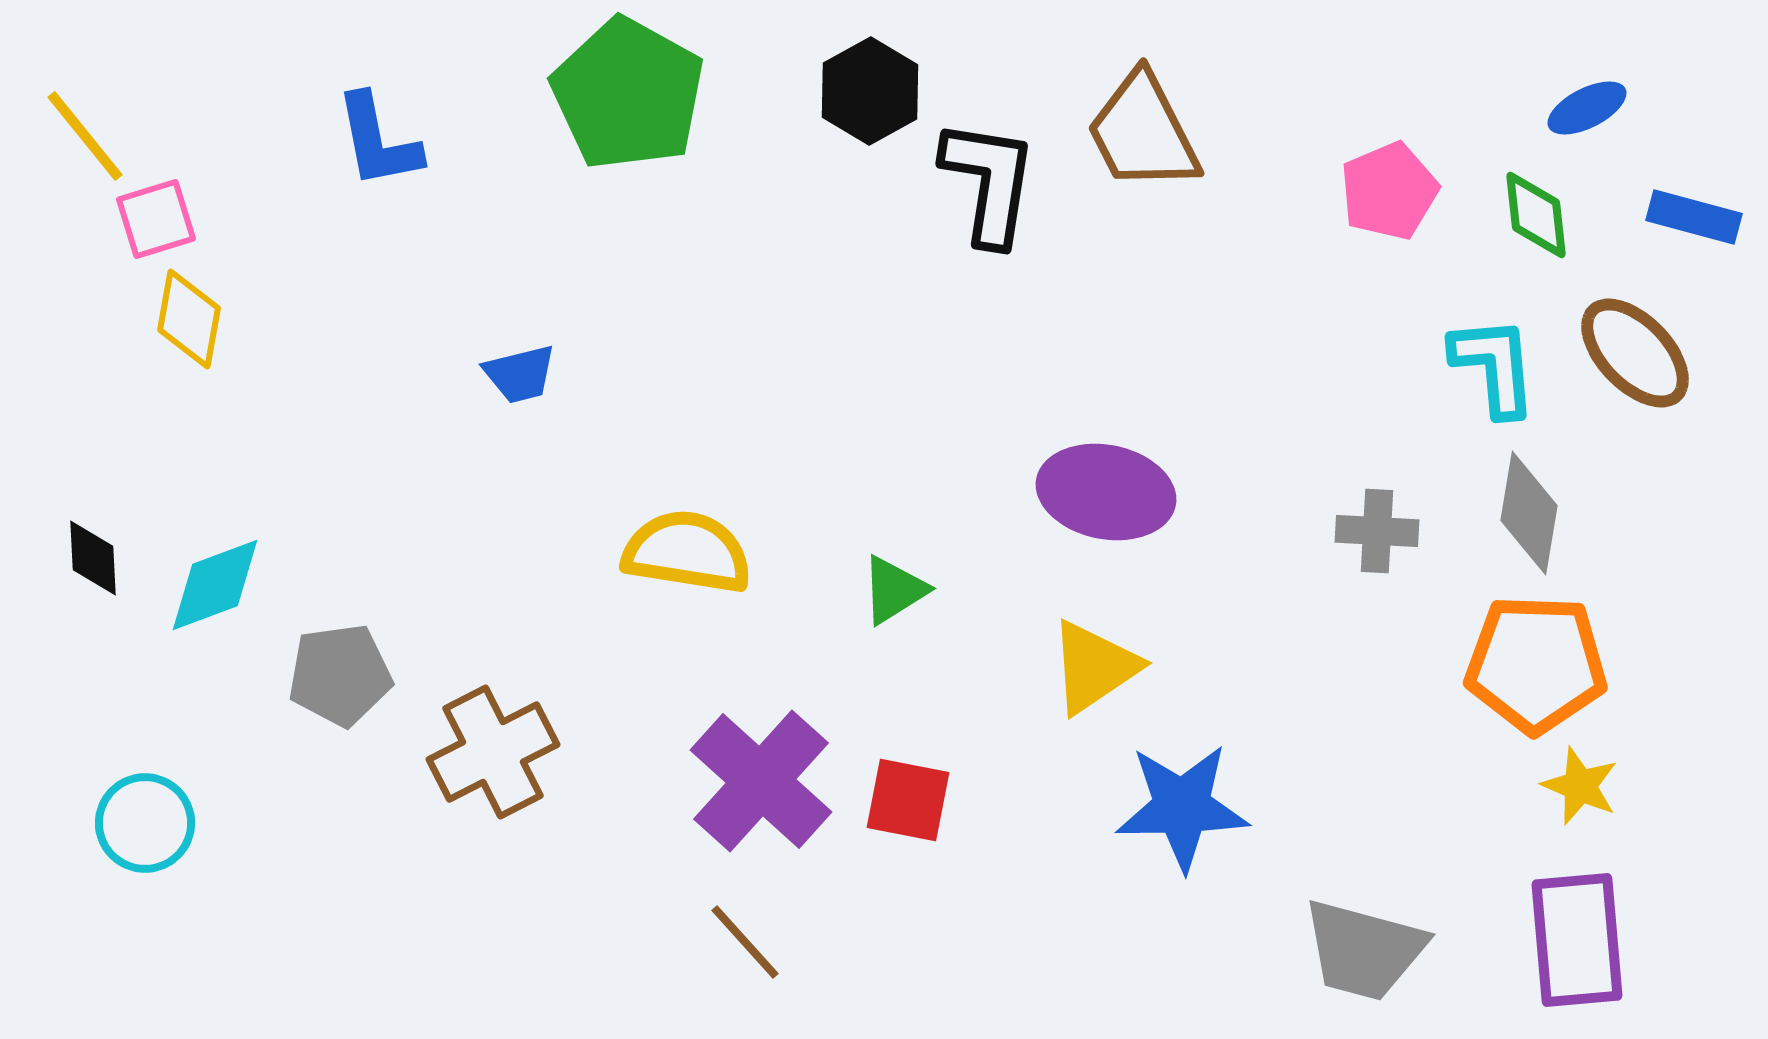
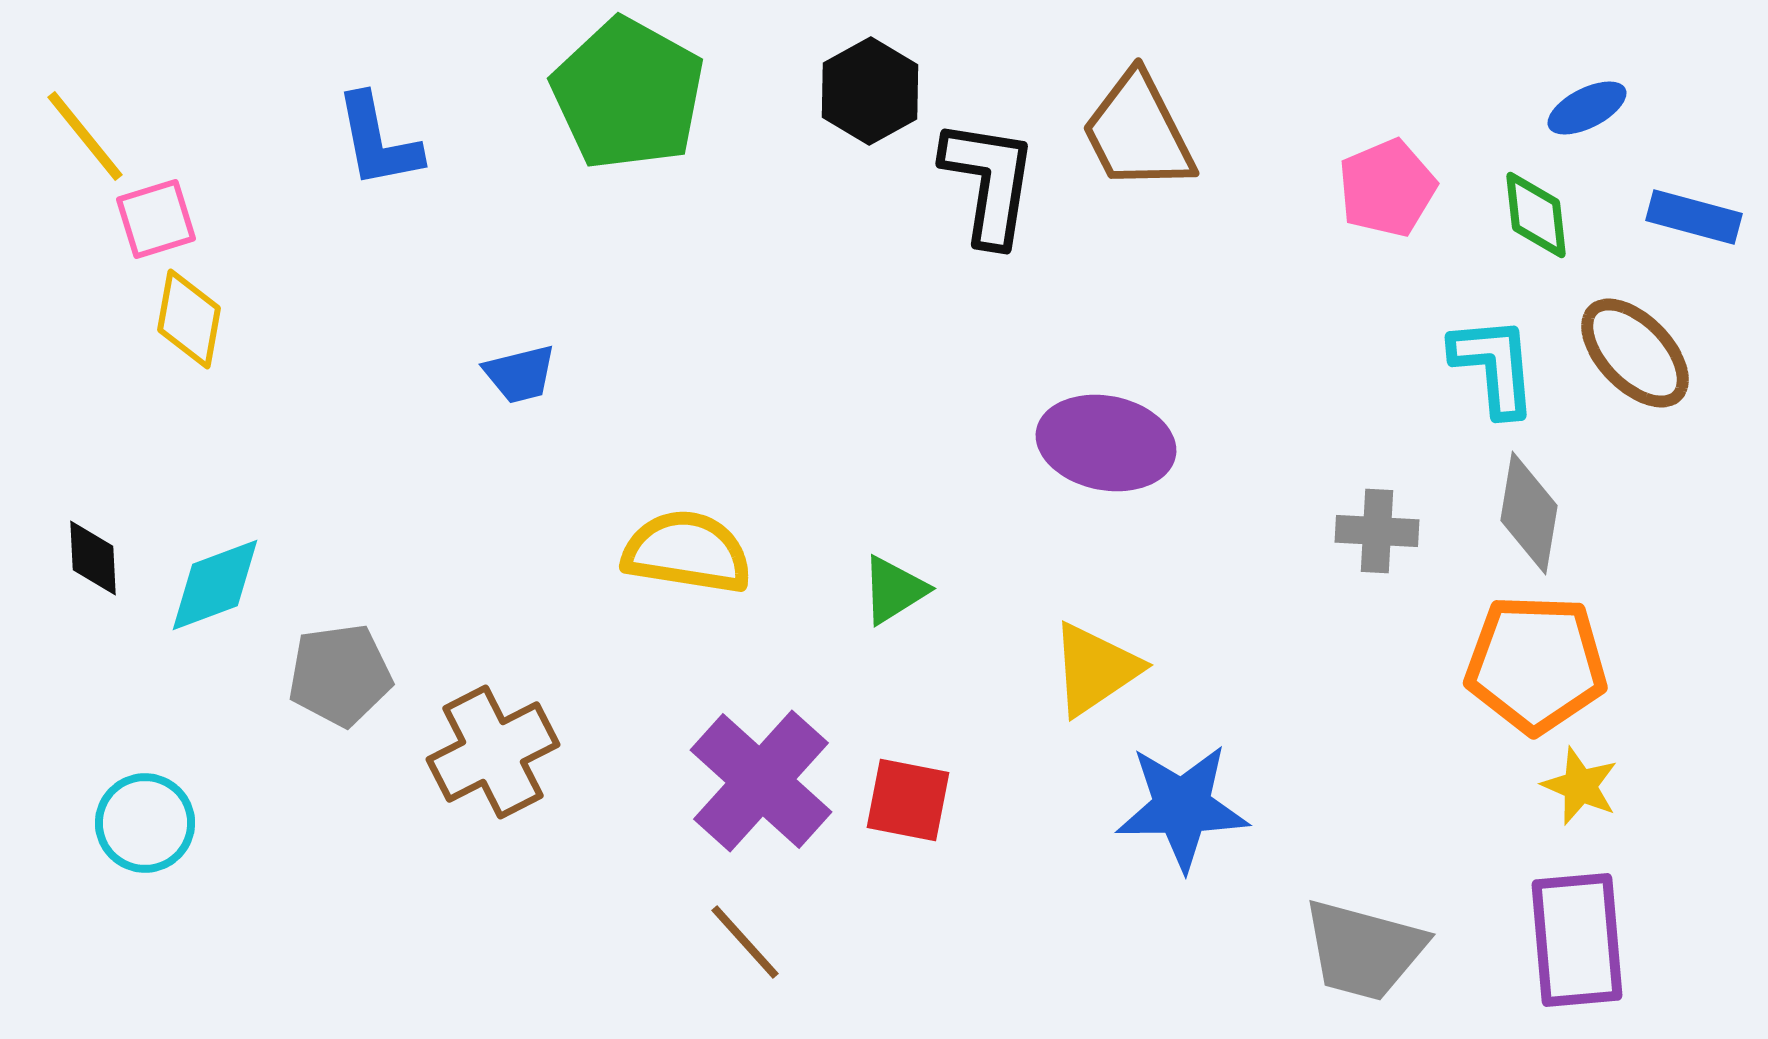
brown trapezoid: moved 5 px left
pink pentagon: moved 2 px left, 3 px up
purple ellipse: moved 49 px up
yellow triangle: moved 1 px right, 2 px down
